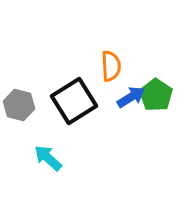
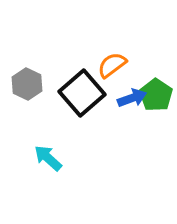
orange semicircle: moved 1 px right, 1 px up; rotated 124 degrees counterclockwise
blue arrow: moved 1 px right, 1 px down; rotated 12 degrees clockwise
black square: moved 8 px right, 8 px up; rotated 9 degrees counterclockwise
gray hexagon: moved 8 px right, 21 px up; rotated 12 degrees clockwise
